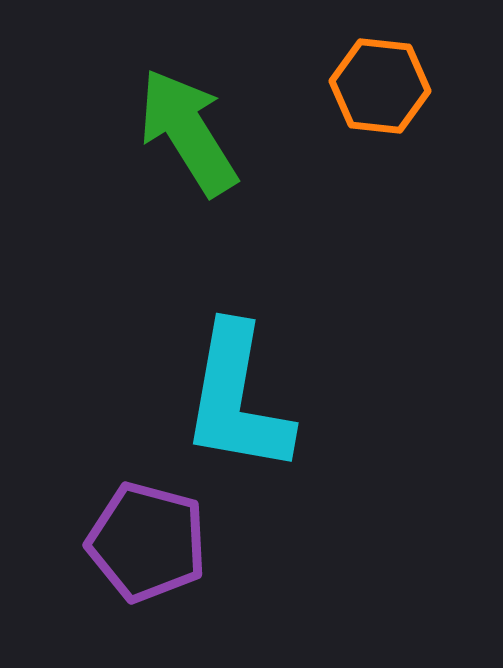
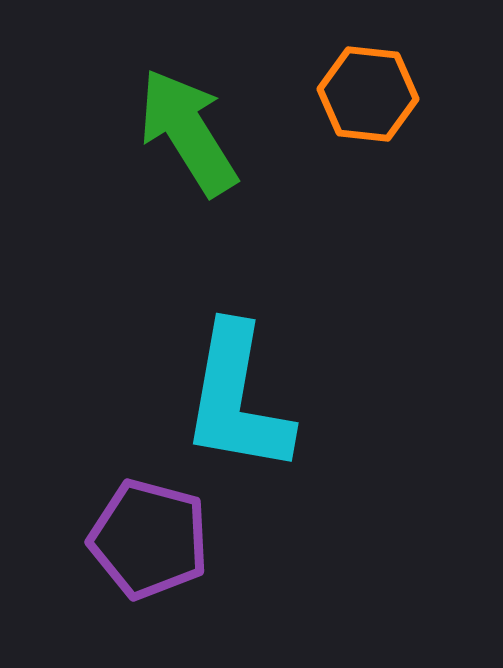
orange hexagon: moved 12 px left, 8 px down
purple pentagon: moved 2 px right, 3 px up
